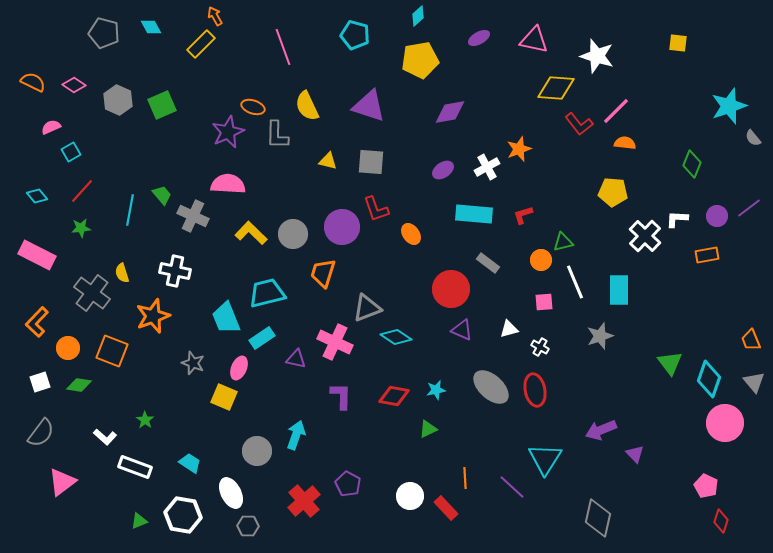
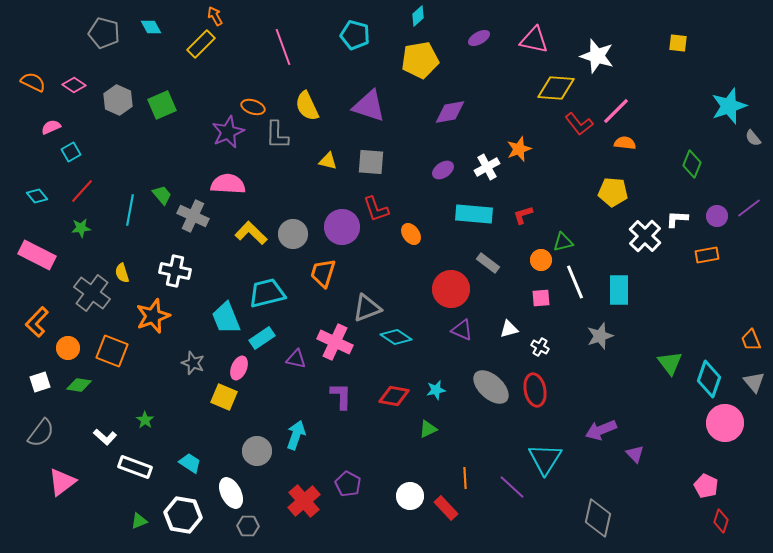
pink square at (544, 302): moved 3 px left, 4 px up
